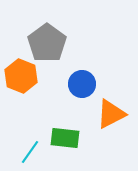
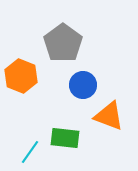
gray pentagon: moved 16 px right
blue circle: moved 1 px right, 1 px down
orange triangle: moved 2 px left, 2 px down; rotated 48 degrees clockwise
